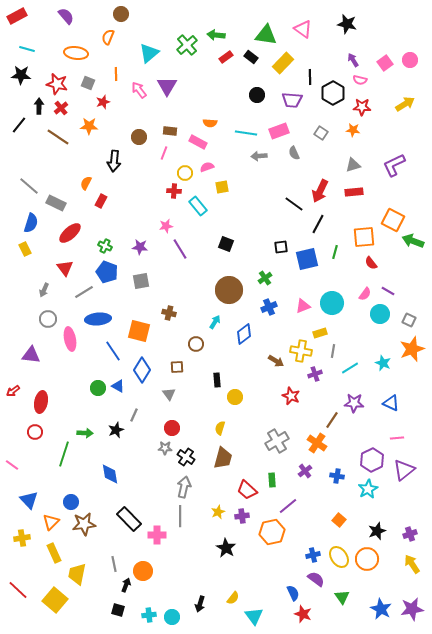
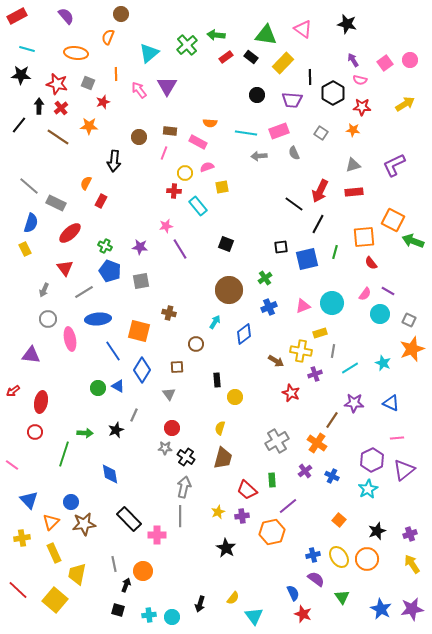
blue pentagon at (107, 272): moved 3 px right, 1 px up
red star at (291, 396): moved 3 px up
blue cross at (337, 476): moved 5 px left; rotated 16 degrees clockwise
